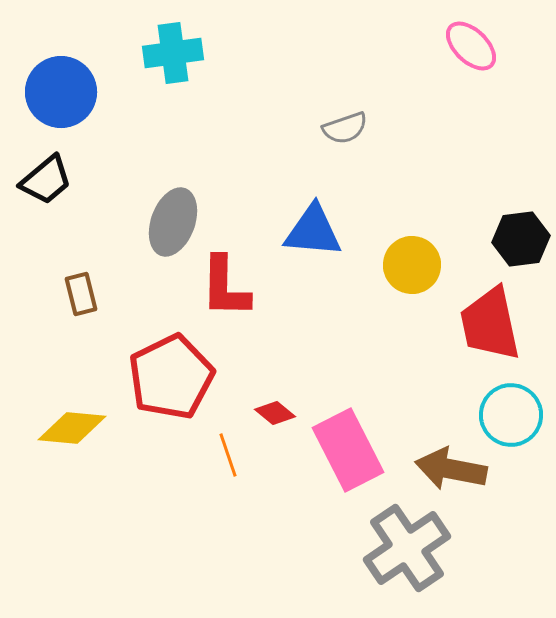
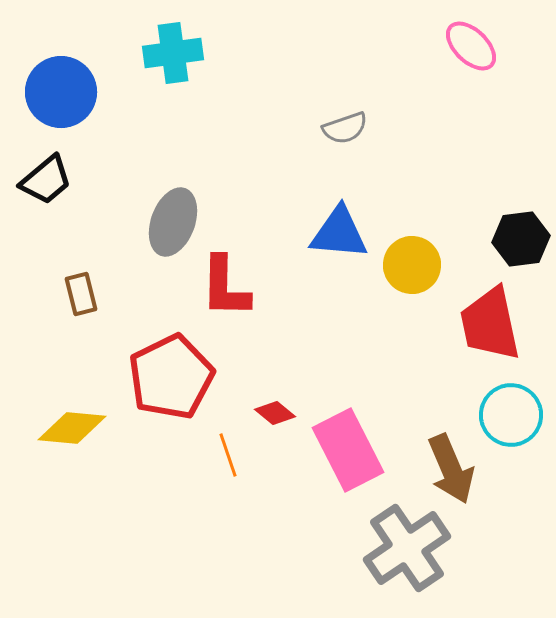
blue triangle: moved 26 px right, 2 px down
brown arrow: rotated 124 degrees counterclockwise
